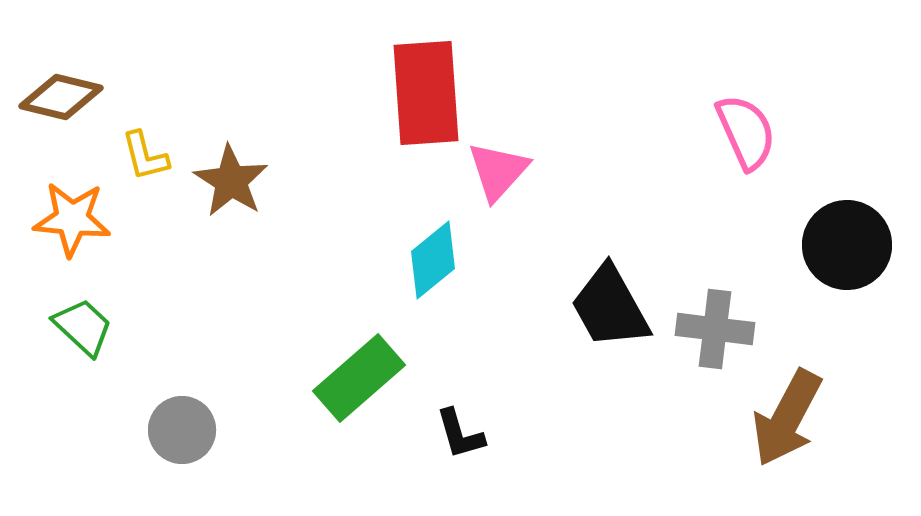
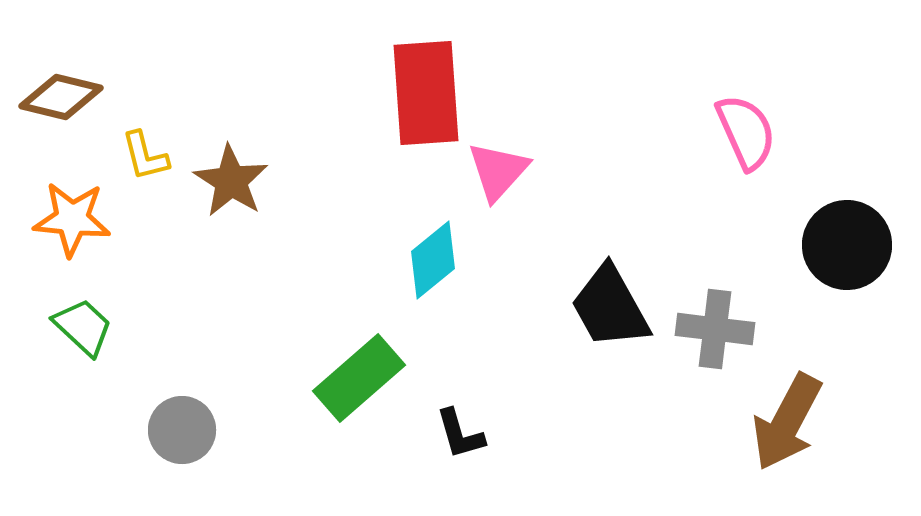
brown arrow: moved 4 px down
